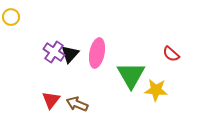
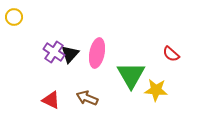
yellow circle: moved 3 px right
red triangle: rotated 42 degrees counterclockwise
brown arrow: moved 10 px right, 6 px up
